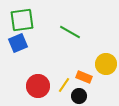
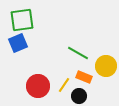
green line: moved 8 px right, 21 px down
yellow circle: moved 2 px down
